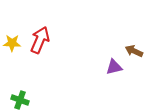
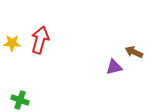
red arrow: rotated 8 degrees counterclockwise
brown arrow: moved 1 px down
